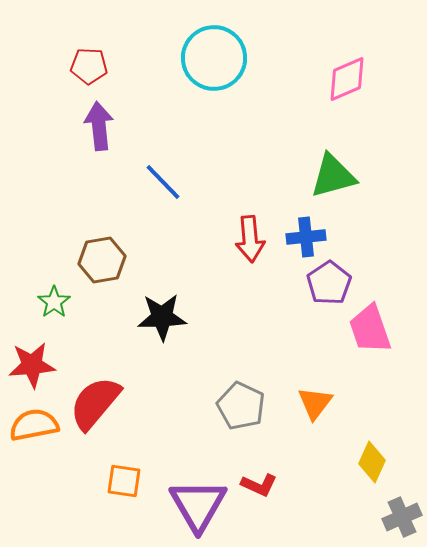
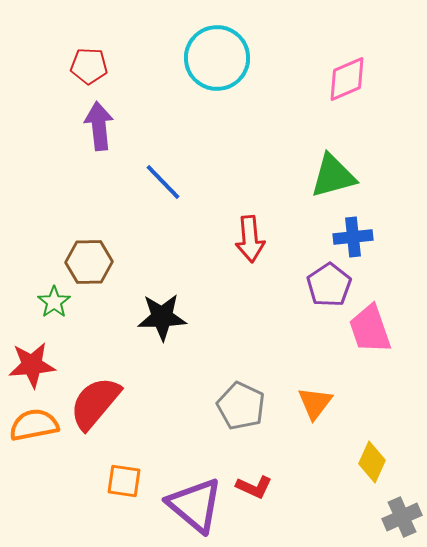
cyan circle: moved 3 px right
blue cross: moved 47 px right
brown hexagon: moved 13 px left, 2 px down; rotated 9 degrees clockwise
purple pentagon: moved 2 px down
red L-shape: moved 5 px left, 2 px down
purple triangle: moved 3 px left; rotated 20 degrees counterclockwise
